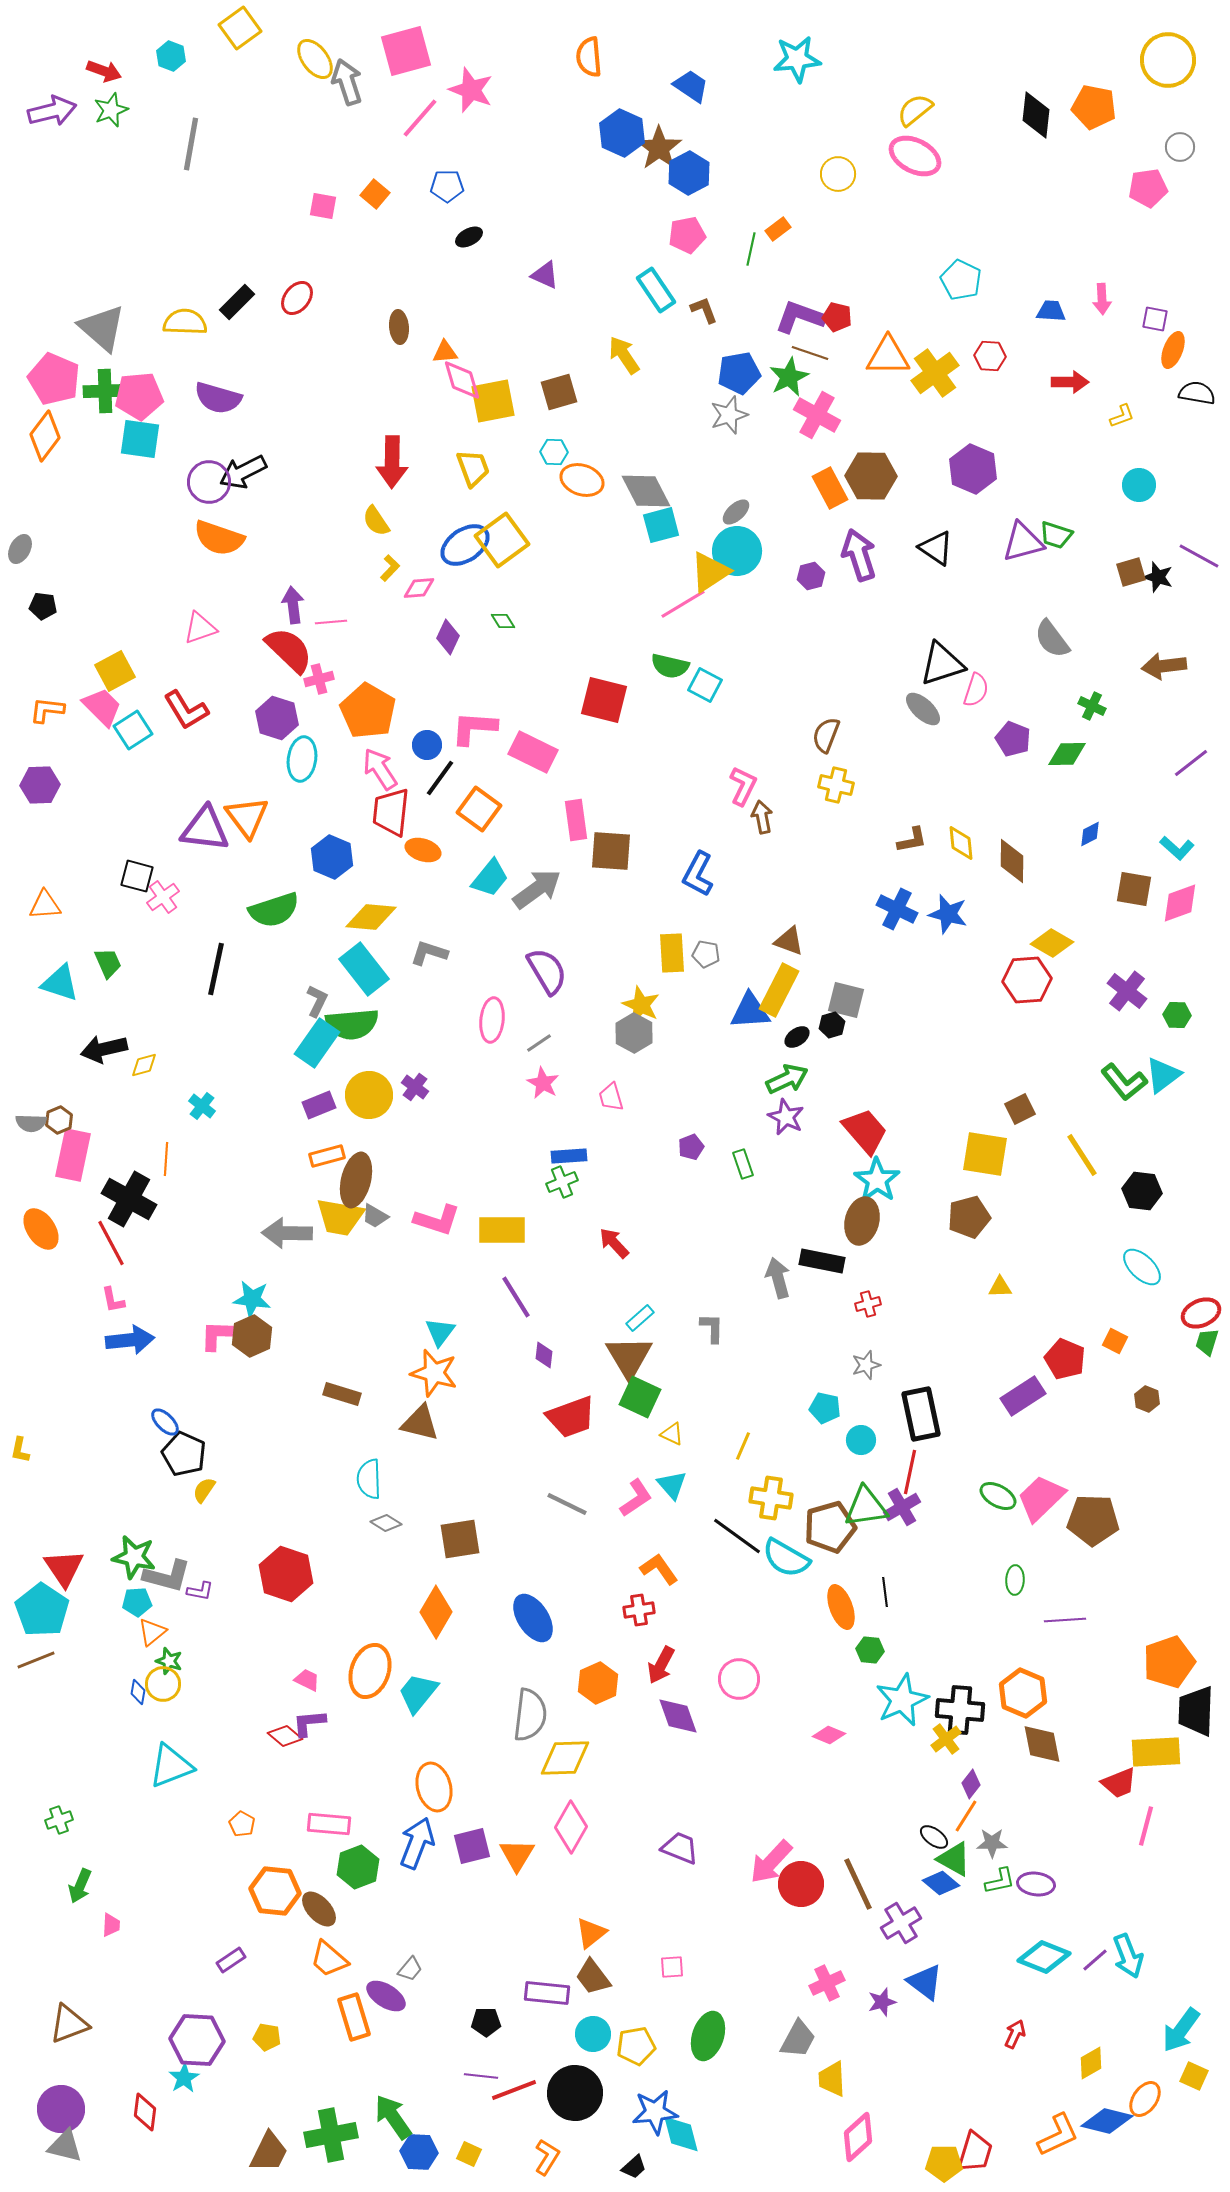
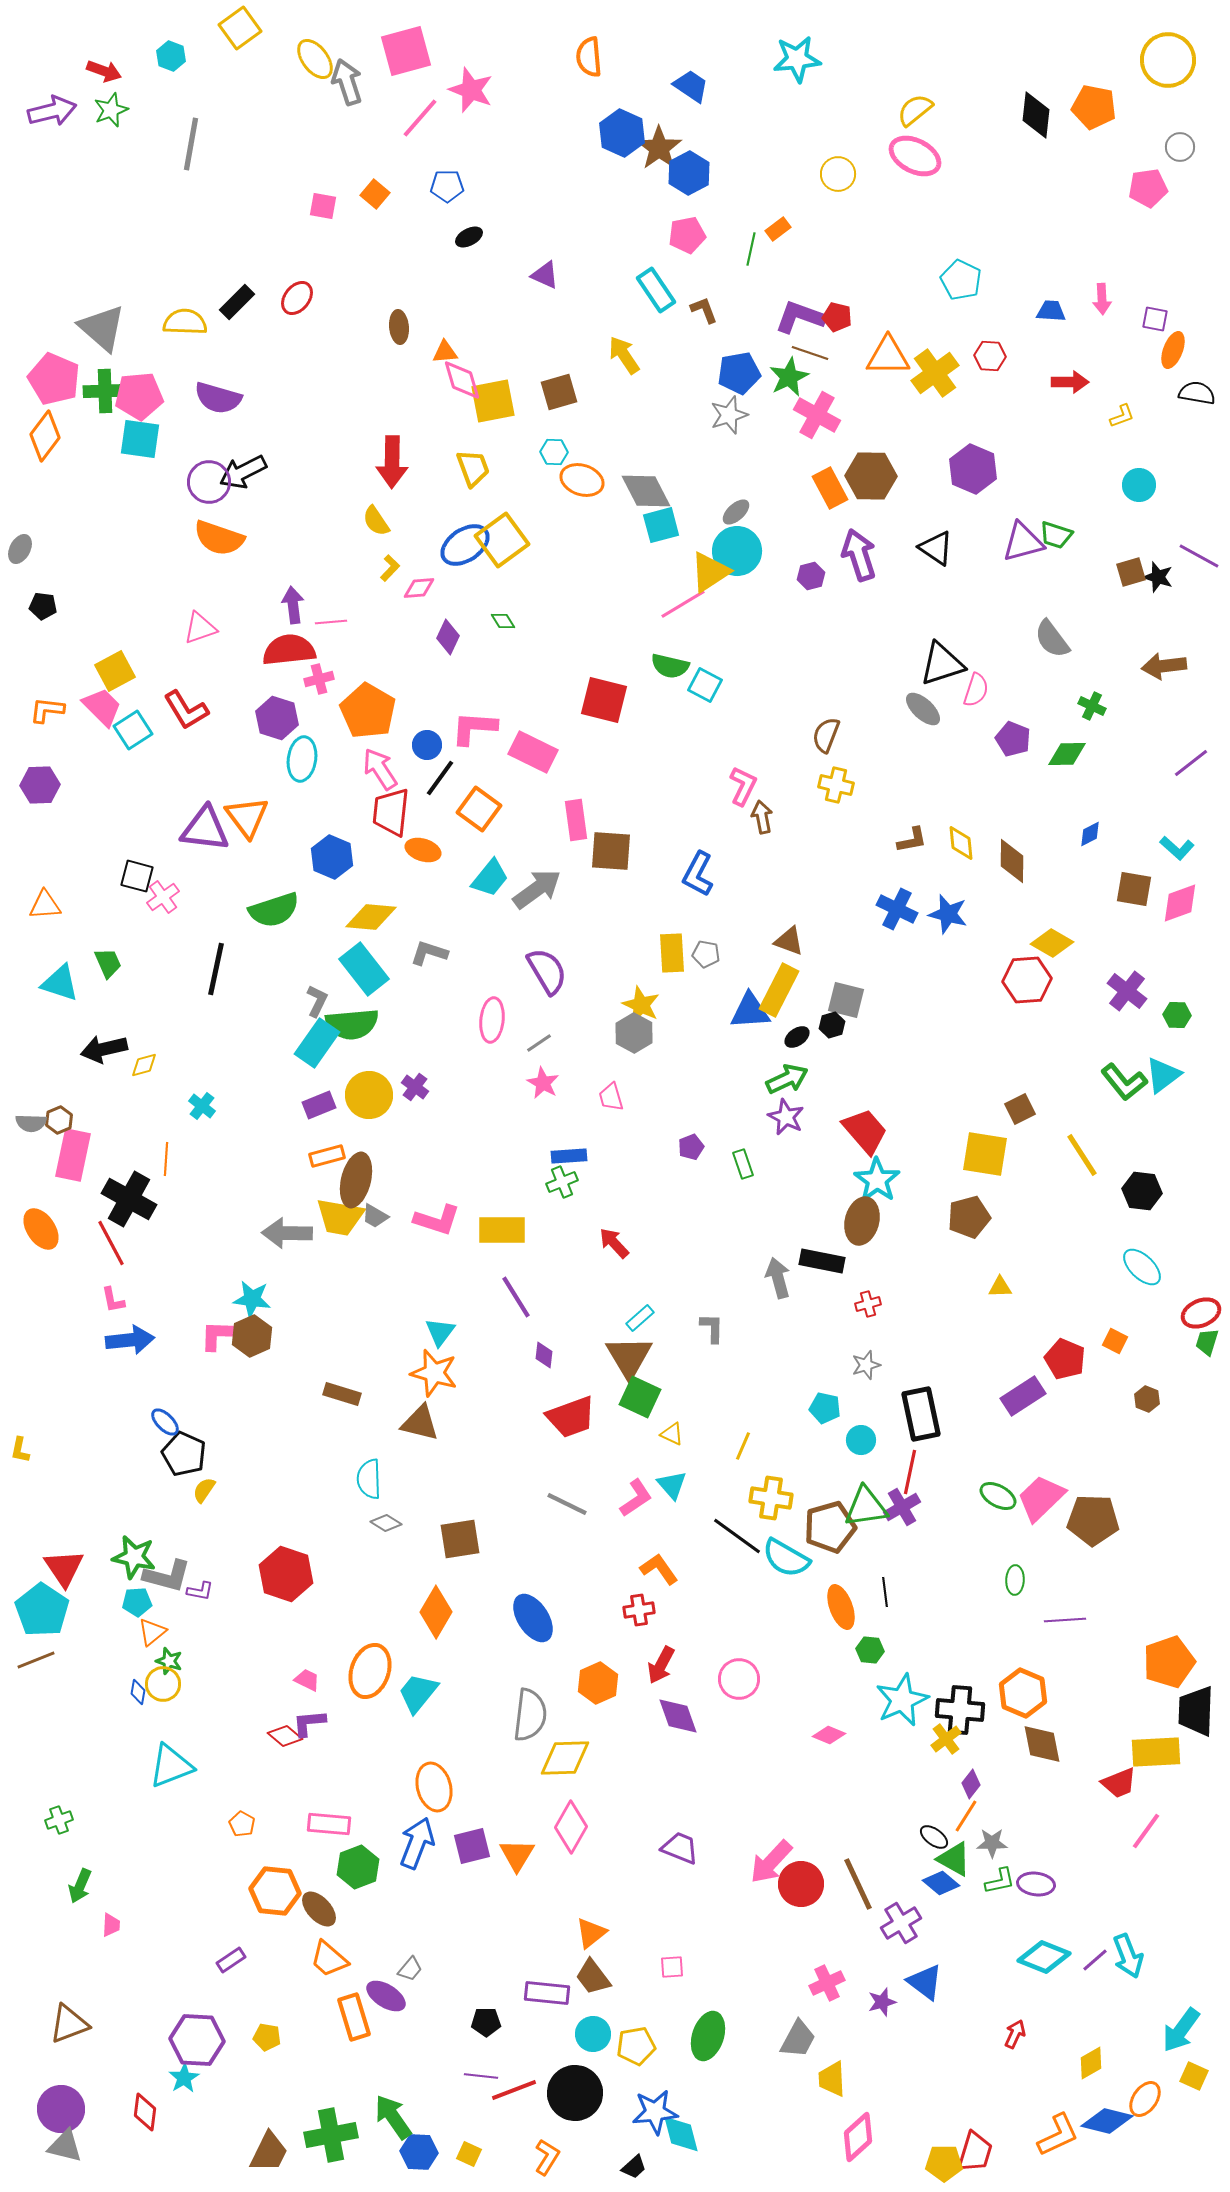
red semicircle at (289, 650): rotated 50 degrees counterclockwise
pink line at (1146, 1826): moved 5 px down; rotated 21 degrees clockwise
